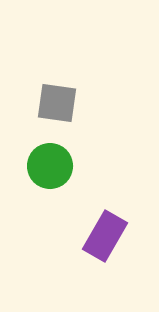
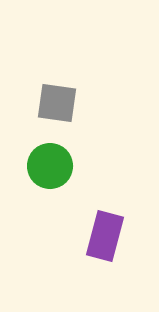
purple rectangle: rotated 15 degrees counterclockwise
